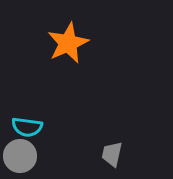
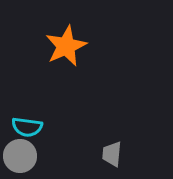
orange star: moved 2 px left, 3 px down
gray trapezoid: rotated 8 degrees counterclockwise
